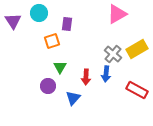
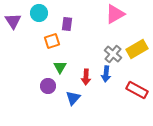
pink triangle: moved 2 px left
